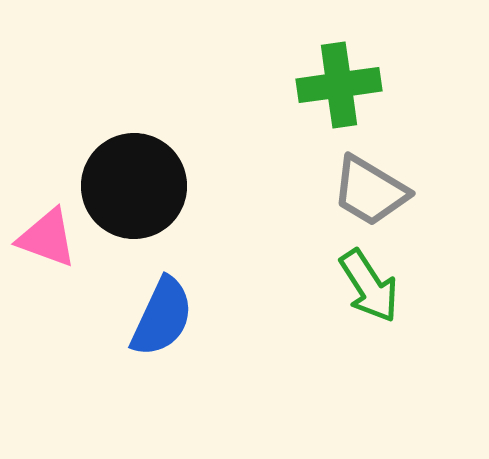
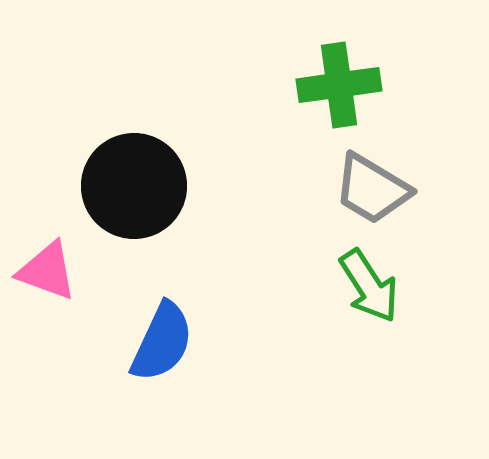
gray trapezoid: moved 2 px right, 2 px up
pink triangle: moved 33 px down
blue semicircle: moved 25 px down
